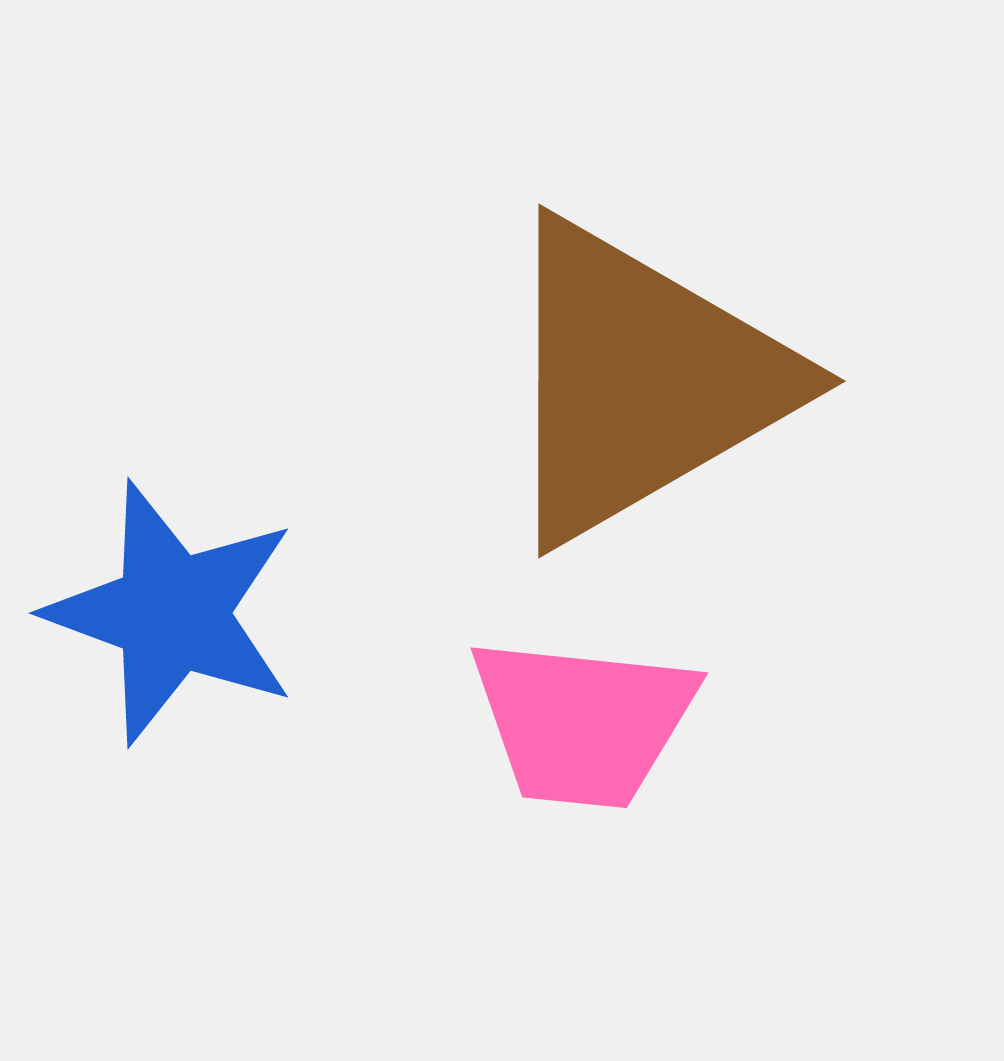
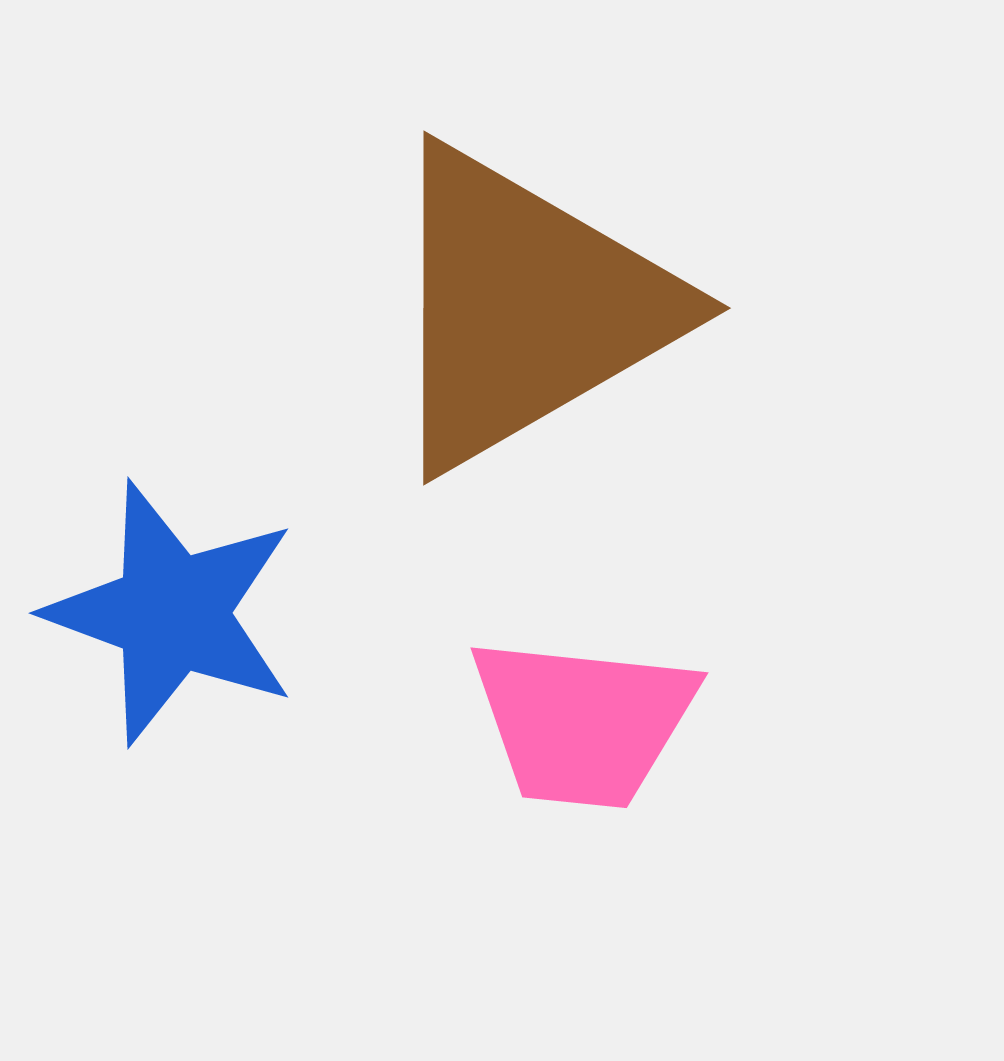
brown triangle: moved 115 px left, 73 px up
